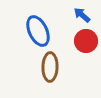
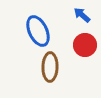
red circle: moved 1 px left, 4 px down
